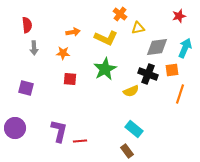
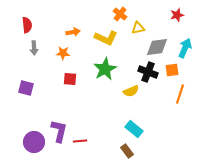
red star: moved 2 px left, 1 px up
black cross: moved 2 px up
purple circle: moved 19 px right, 14 px down
